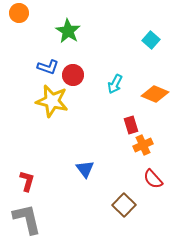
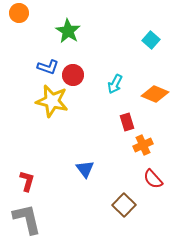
red rectangle: moved 4 px left, 3 px up
